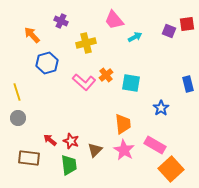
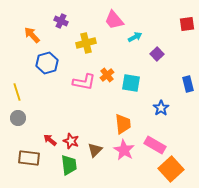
purple square: moved 12 px left, 23 px down; rotated 24 degrees clockwise
orange cross: moved 1 px right
pink L-shape: rotated 30 degrees counterclockwise
